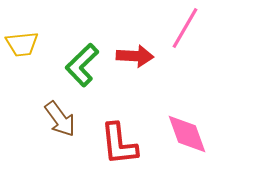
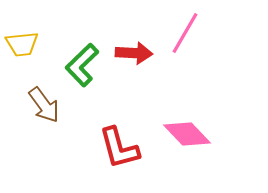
pink line: moved 5 px down
red arrow: moved 1 px left, 3 px up
brown arrow: moved 16 px left, 14 px up
pink diamond: rotated 24 degrees counterclockwise
red L-shape: moved 4 px down; rotated 9 degrees counterclockwise
